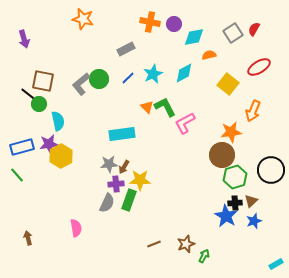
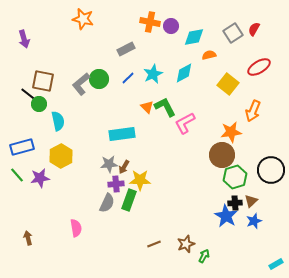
purple circle at (174, 24): moved 3 px left, 2 px down
purple star at (49, 144): moved 9 px left, 34 px down
